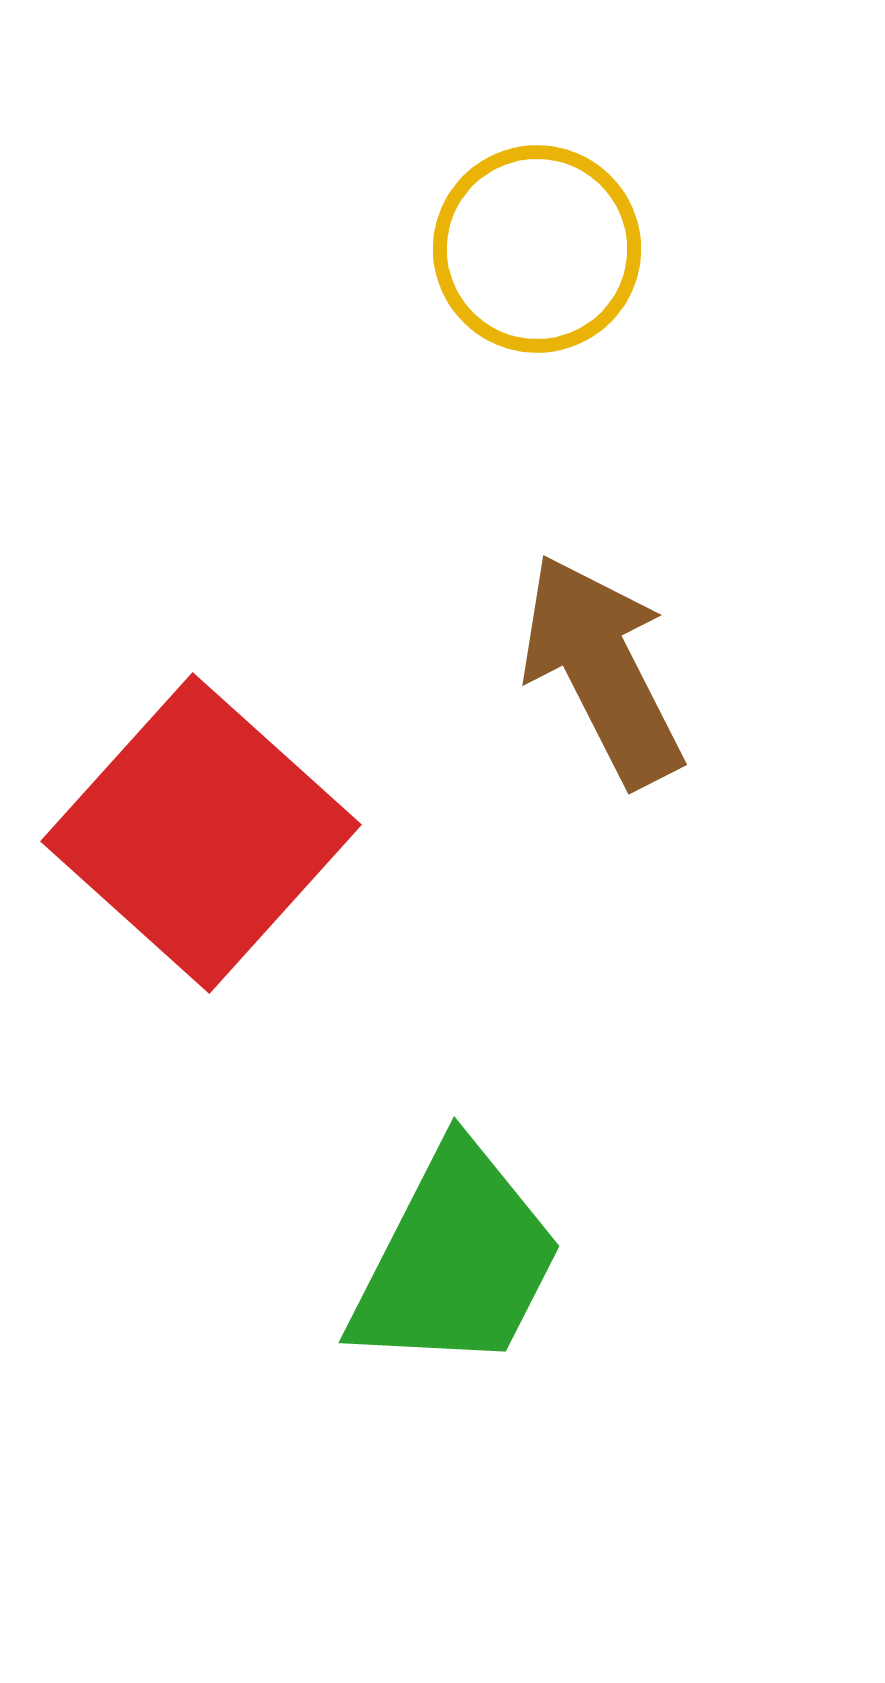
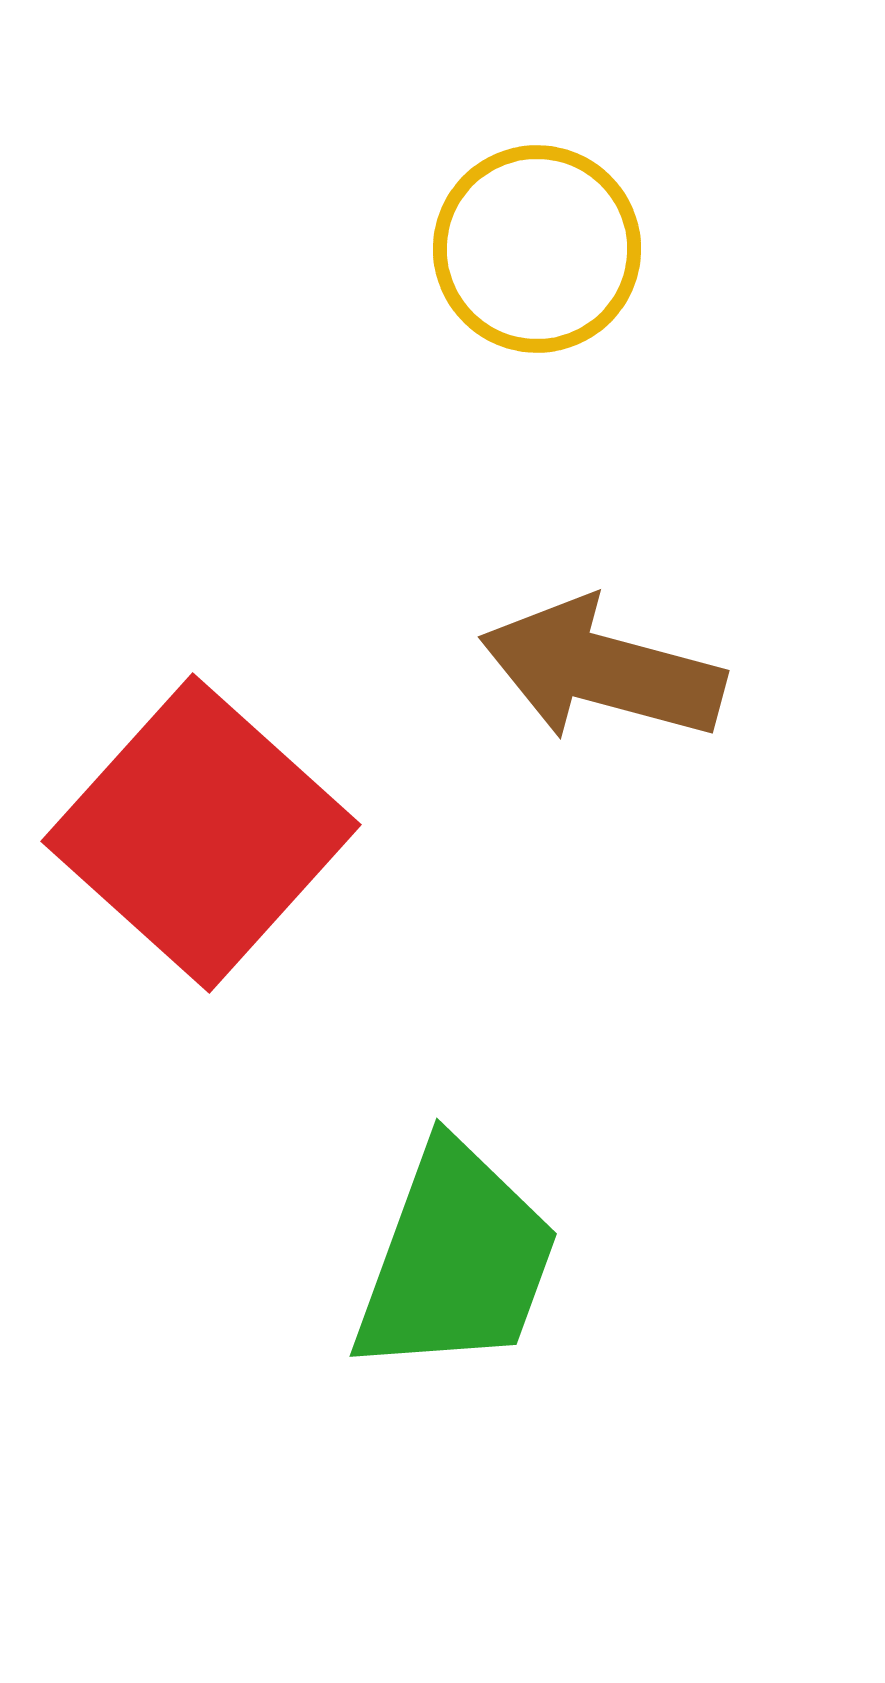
brown arrow: rotated 48 degrees counterclockwise
green trapezoid: rotated 7 degrees counterclockwise
